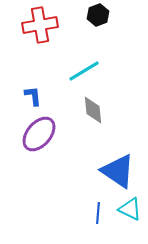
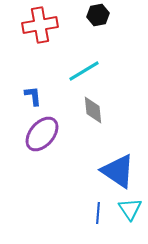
black hexagon: rotated 10 degrees clockwise
purple ellipse: moved 3 px right
cyan triangle: rotated 30 degrees clockwise
